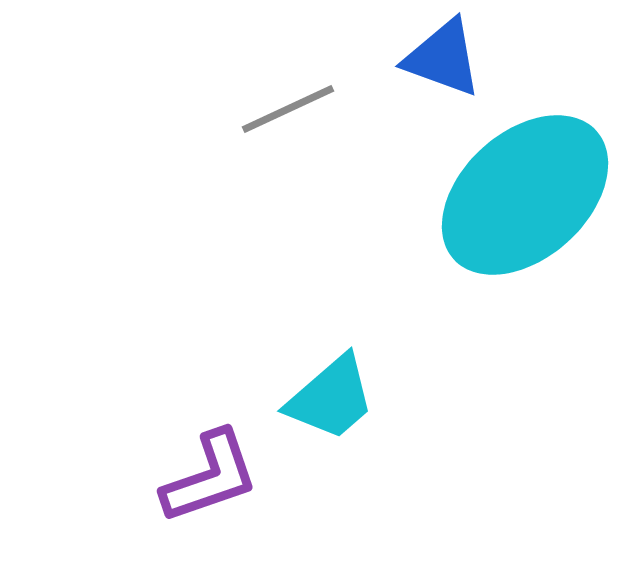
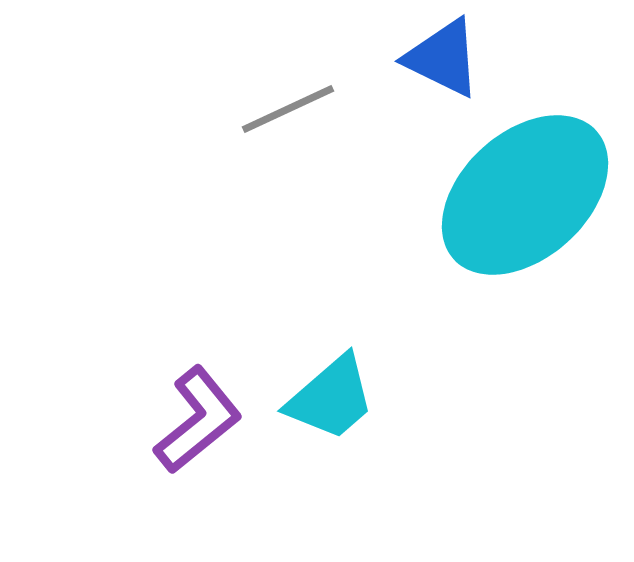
blue triangle: rotated 6 degrees clockwise
purple L-shape: moved 12 px left, 57 px up; rotated 20 degrees counterclockwise
